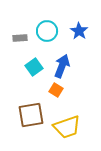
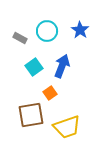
blue star: moved 1 px right, 1 px up
gray rectangle: rotated 32 degrees clockwise
orange square: moved 6 px left, 3 px down; rotated 24 degrees clockwise
